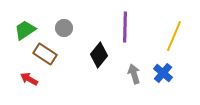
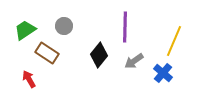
gray circle: moved 2 px up
yellow line: moved 5 px down
brown rectangle: moved 2 px right, 1 px up
gray arrow: moved 13 px up; rotated 108 degrees counterclockwise
red arrow: rotated 30 degrees clockwise
